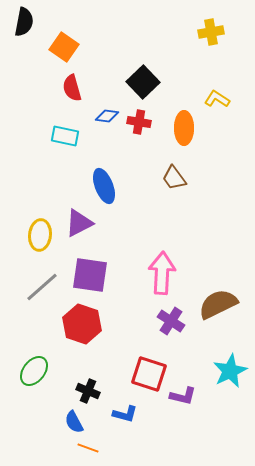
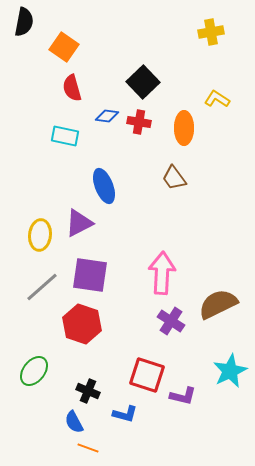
red square: moved 2 px left, 1 px down
